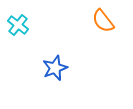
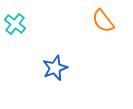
cyan cross: moved 3 px left, 1 px up
